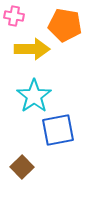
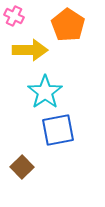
pink cross: rotated 18 degrees clockwise
orange pentagon: moved 3 px right; rotated 24 degrees clockwise
yellow arrow: moved 2 px left, 1 px down
cyan star: moved 11 px right, 4 px up
